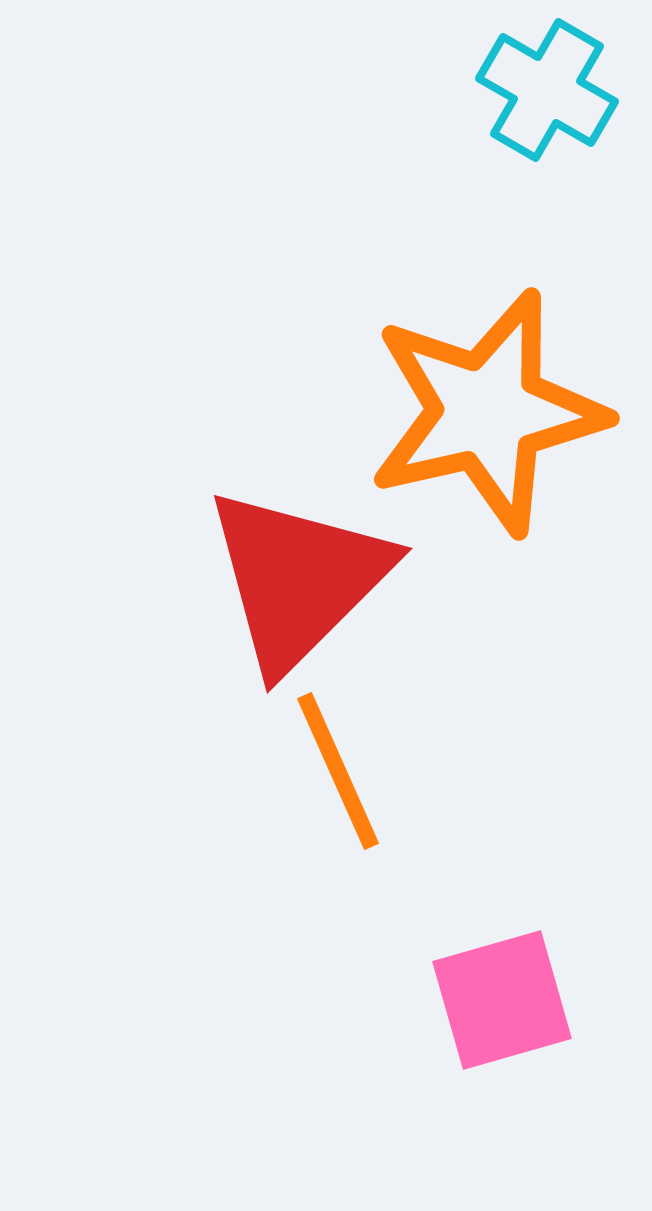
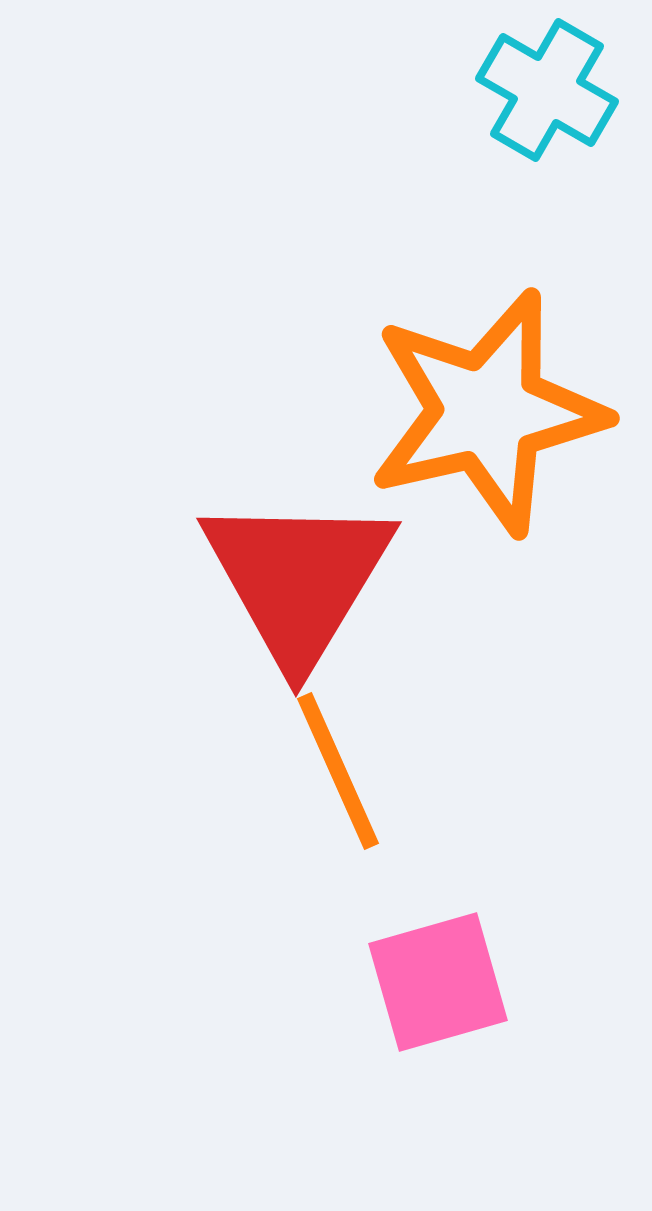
red triangle: rotated 14 degrees counterclockwise
pink square: moved 64 px left, 18 px up
